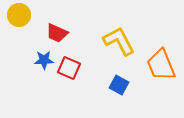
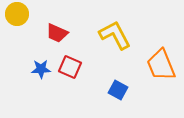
yellow circle: moved 2 px left, 1 px up
yellow L-shape: moved 4 px left, 6 px up
blue star: moved 3 px left, 9 px down
red square: moved 1 px right, 1 px up
blue square: moved 1 px left, 5 px down
